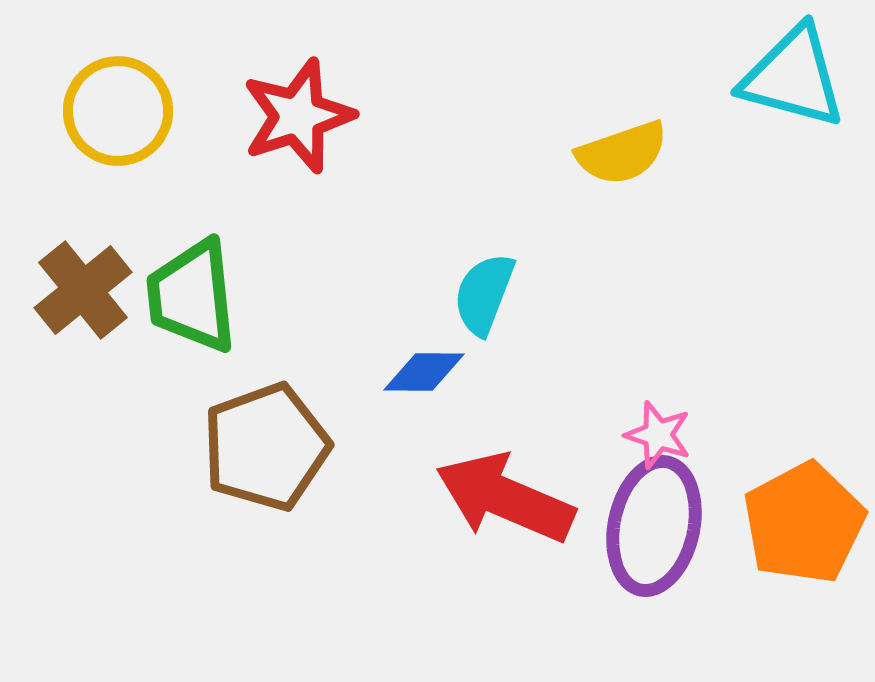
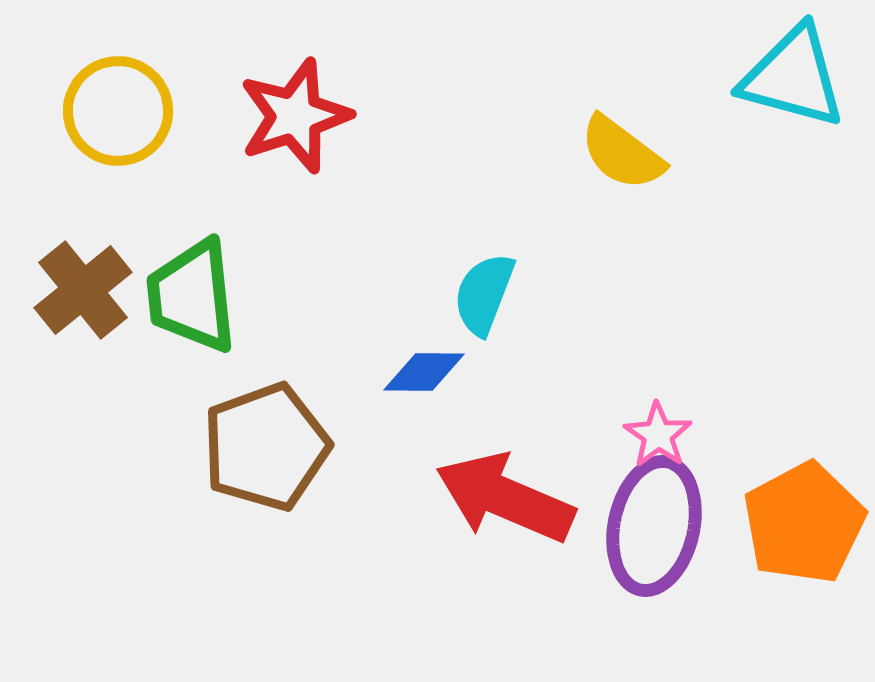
red star: moved 3 px left
yellow semicircle: rotated 56 degrees clockwise
pink star: rotated 16 degrees clockwise
